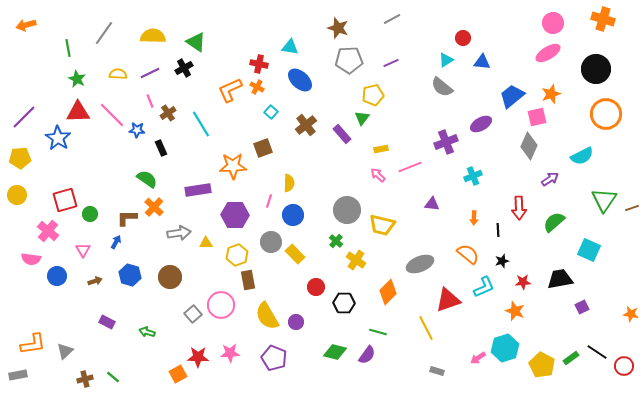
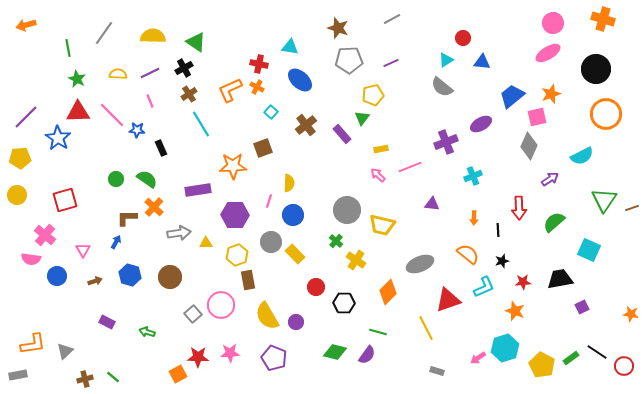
brown cross at (168, 113): moved 21 px right, 19 px up
purple line at (24, 117): moved 2 px right
green circle at (90, 214): moved 26 px right, 35 px up
pink cross at (48, 231): moved 3 px left, 4 px down
